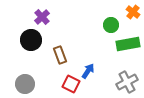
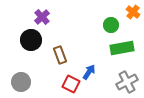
green rectangle: moved 6 px left, 4 px down
blue arrow: moved 1 px right, 1 px down
gray circle: moved 4 px left, 2 px up
